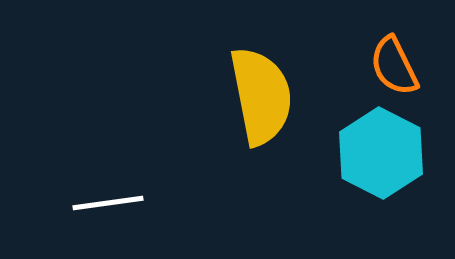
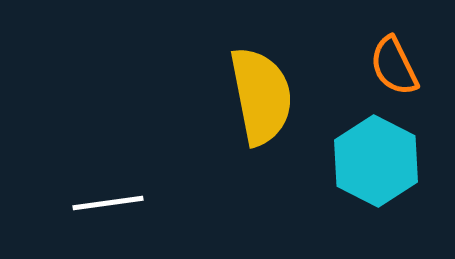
cyan hexagon: moved 5 px left, 8 px down
